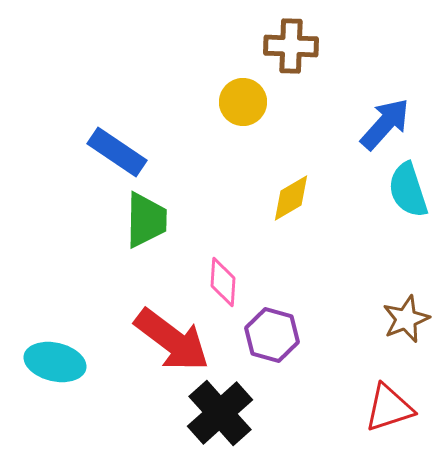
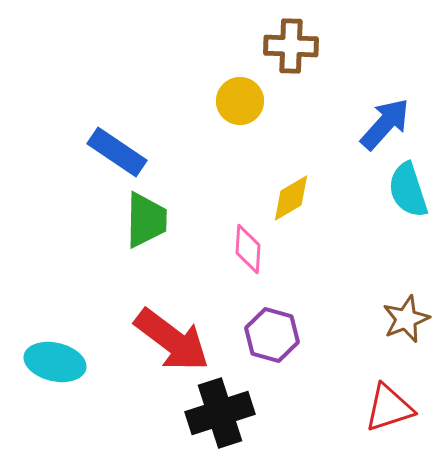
yellow circle: moved 3 px left, 1 px up
pink diamond: moved 25 px right, 33 px up
black cross: rotated 24 degrees clockwise
